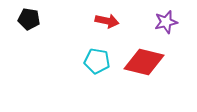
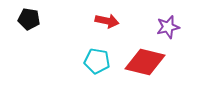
purple star: moved 2 px right, 5 px down
red diamond: moved 1 px right
